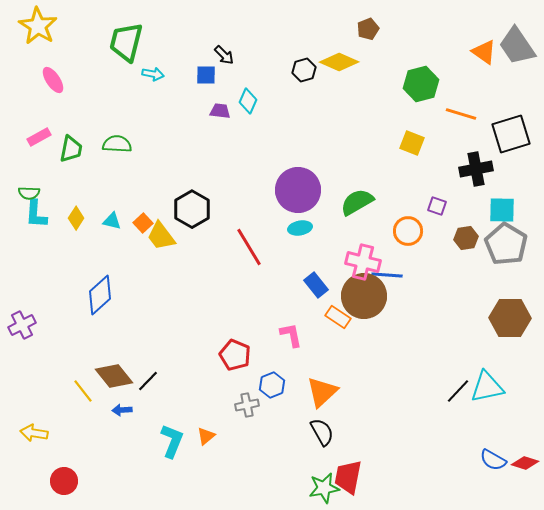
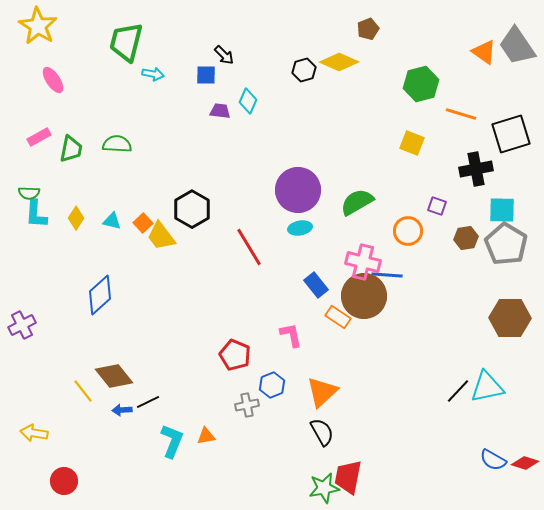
black line at (148, 381): moved 21 px down; rotated 20 degrees clockwise
orange triangle at (206, 436): rotated 30 degrees clockwise
